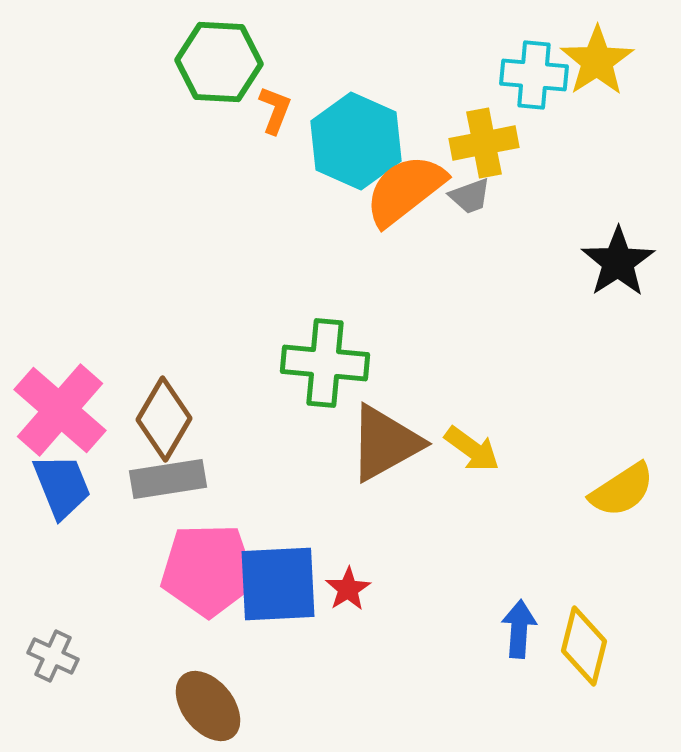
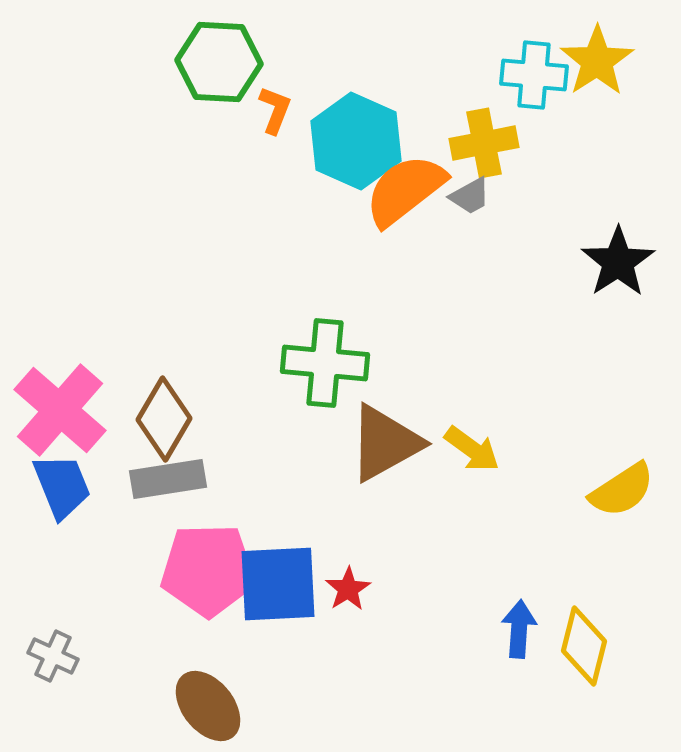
gray trapezoid: rotated 9 degrees counterclockwise
